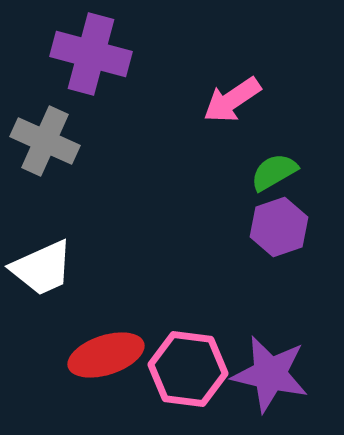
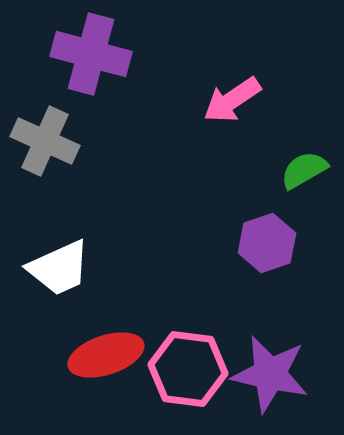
green semicircle: moved 30 px right, 2 px up
purple hexagon: moved 12 px left, 16 px down
white trapezoid: moved 17 px right
